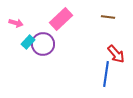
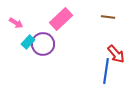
pink arrow: rotated 16 degrees clockwise
blue line: moved 3 px up
